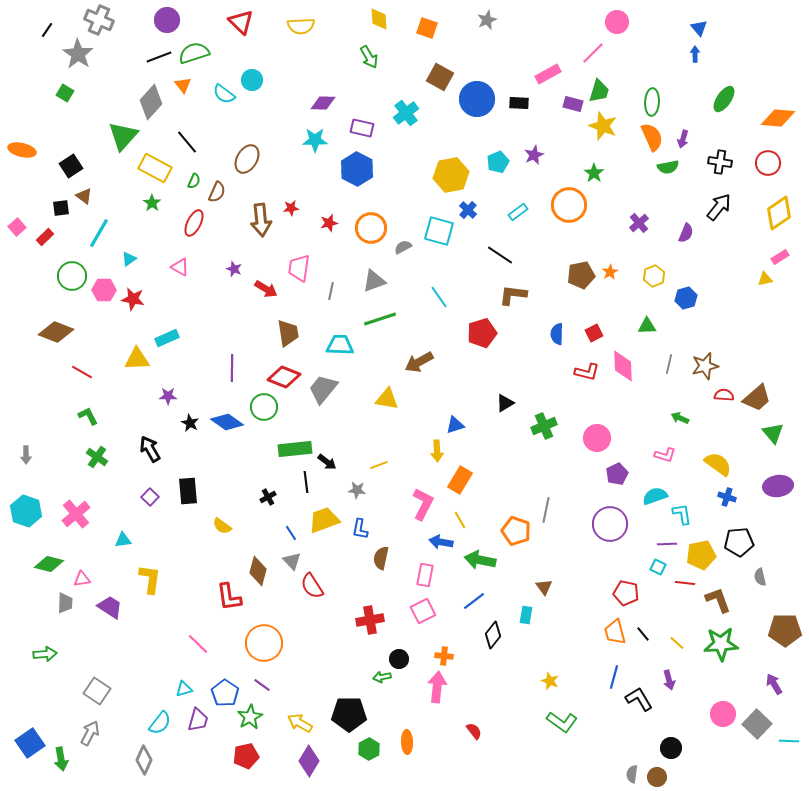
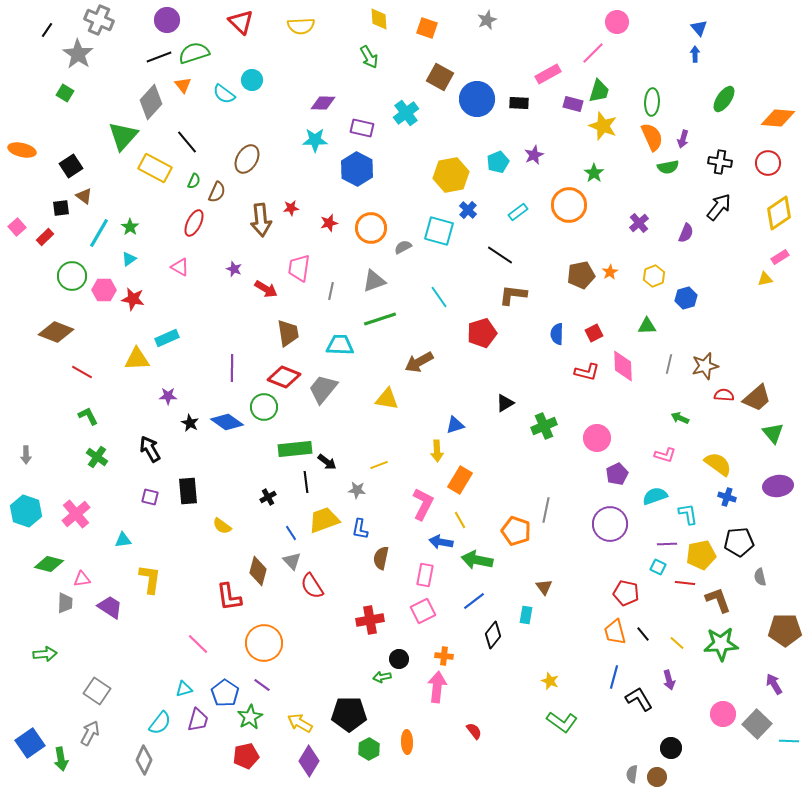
green star at (152, 203): moved 22 px left, 24 px down
purple square at (150, 497): rotated 30 degrees counterclockwise
cyan L-shape at (682, 514): moved 6 px right
green arrow at (480, 560): moved 3 px left
